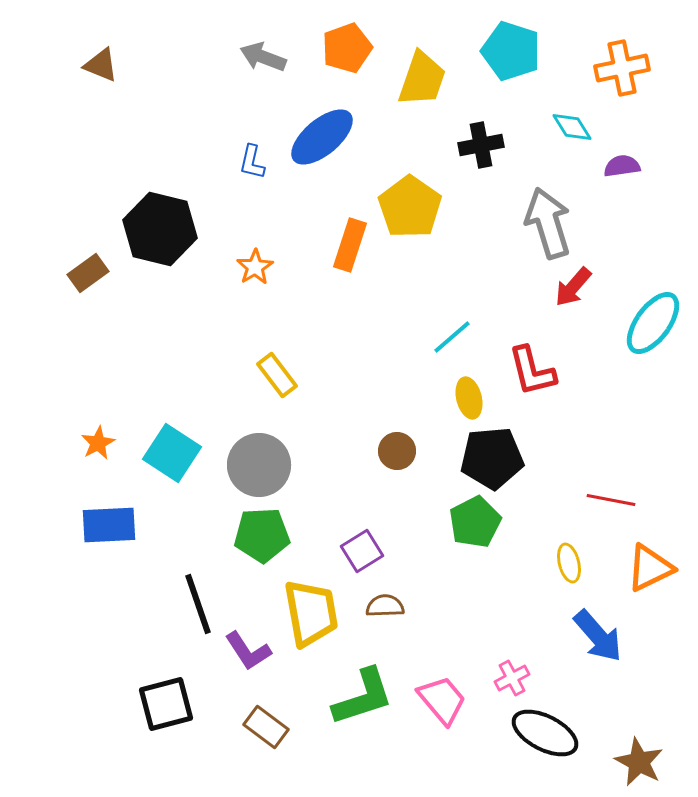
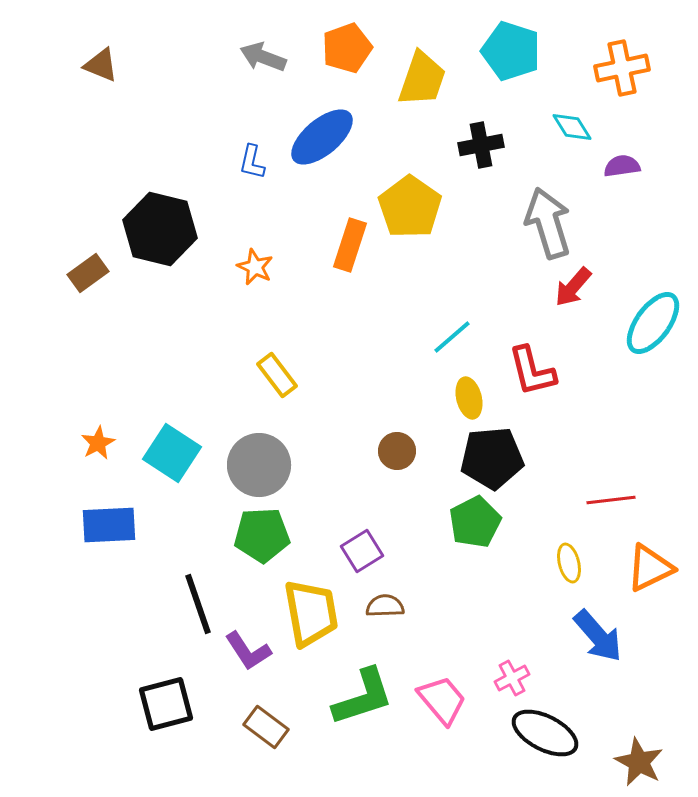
orange star at (255, 267): rotated 15 degrees counterclockwise
red line at (611, 500): rotated 18 degrees counterclockwise
